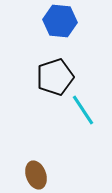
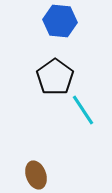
black pentagon: rotated 18 degrees counterclockwise
